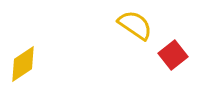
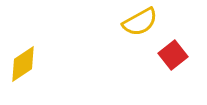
yellow semicircle: moved 5 px right, 3 px up; rotated 117 degrees clockwise
